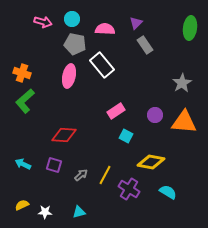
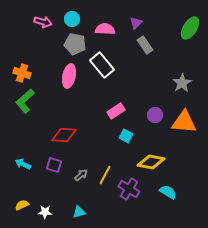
green ellipse: rotated 25 degrees clockwise
